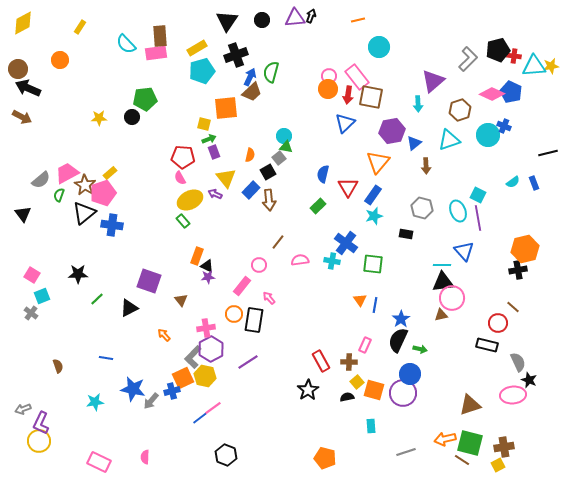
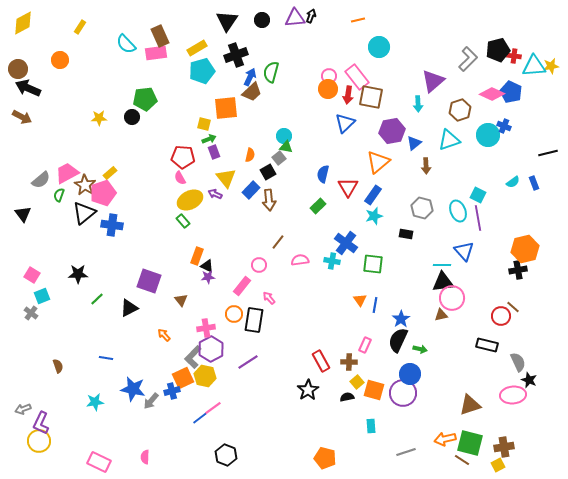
brown rectangle at (160, 36): rotated 20 degrees counterclockwise
orange triangle at (378, 162): rotated 10 degrees clockwise
red circle at (498, 323): moved 3 px right, 7 px up
